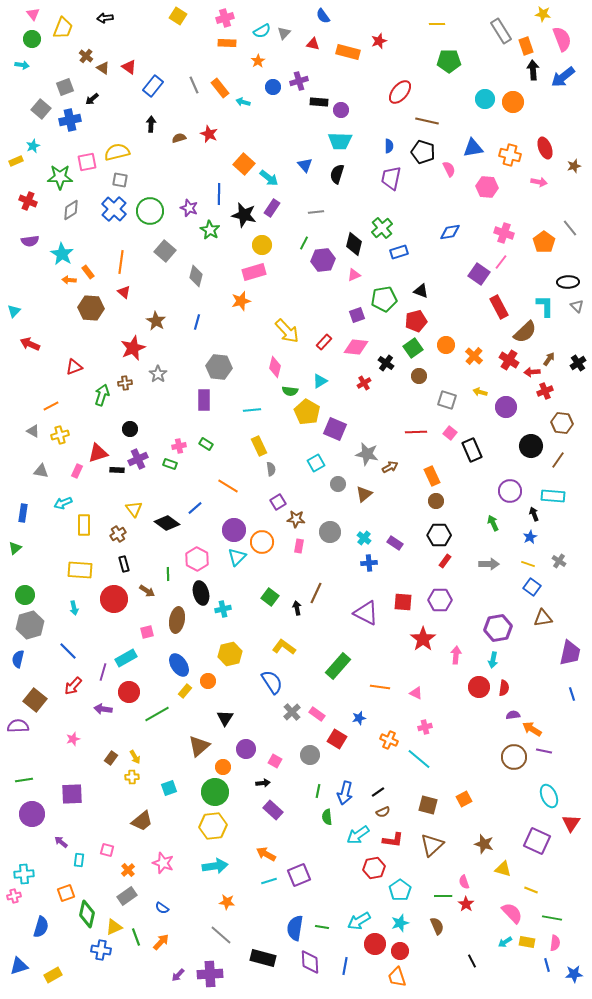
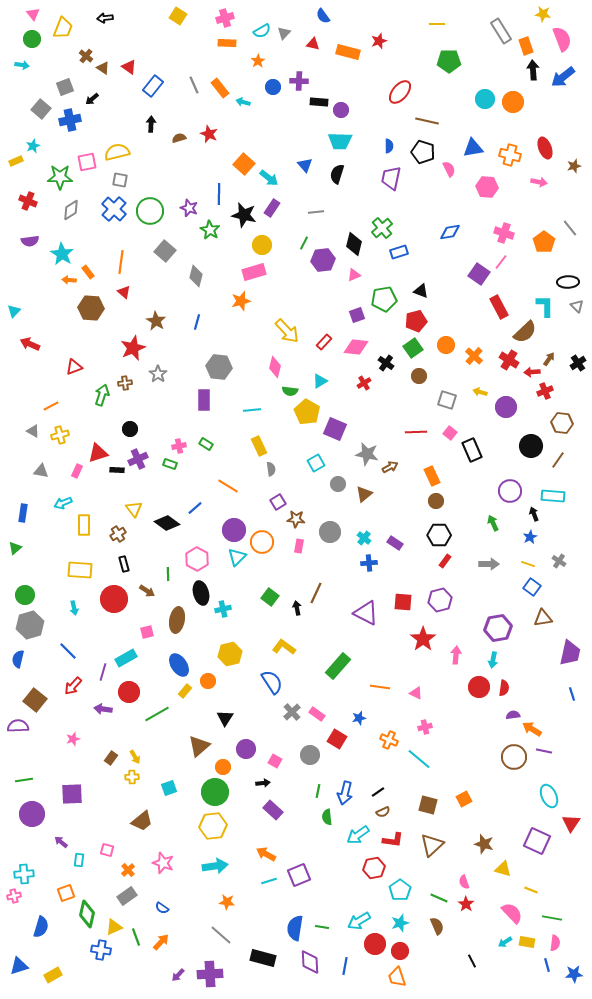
purple cross at (299, 81): rotated 18 degrees clockwise
purple hexagon at (440, 600): rotated 15 degrees counterclockwise
green line at (443, 896): moved 4 px left, 2 px down; rotated 24 degrees clockwise
